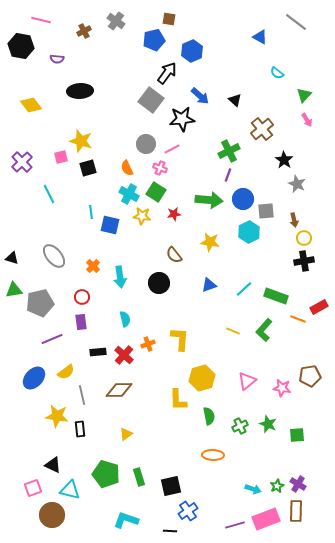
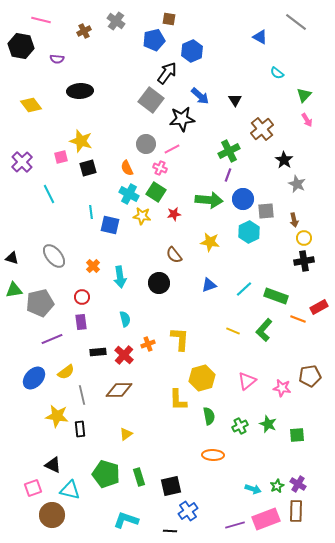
black triangle at (235, 100): rotated 16 degrees clockwise
